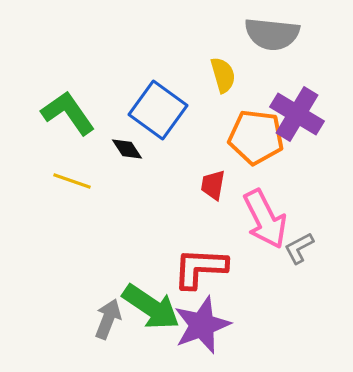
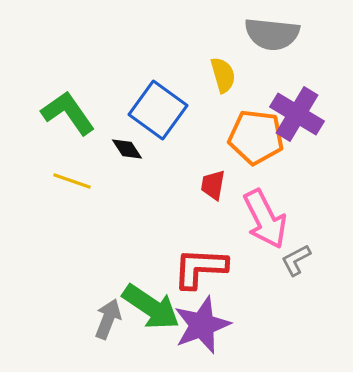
gray L-shape: moved 3 px left, 12 px down
